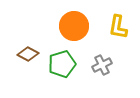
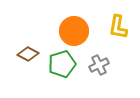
orange circle: moved 5 px down
gray cross: moved 3 px left
